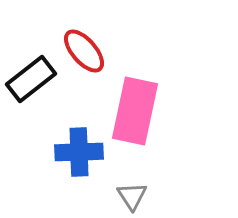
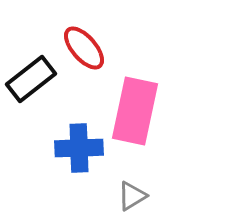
red ellipse: moved 3 px up
blue cross: moved 4 px up
gray triangle: rotated 32 degrees clockwise
